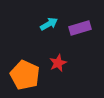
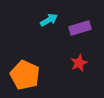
cyan arrow: moved 4 px up
red star: moved 21 px right
